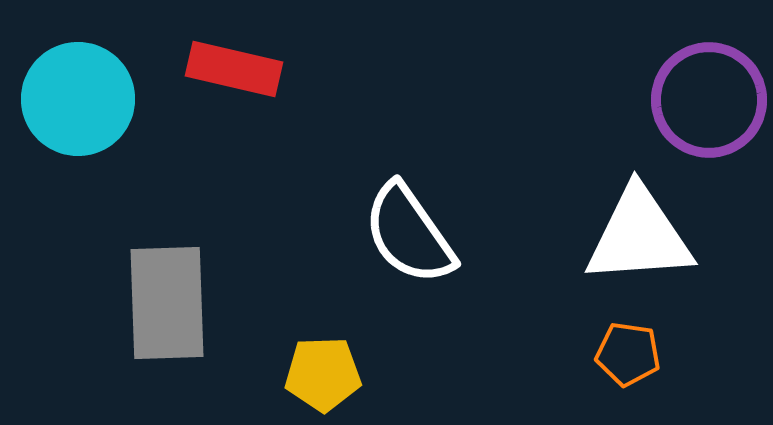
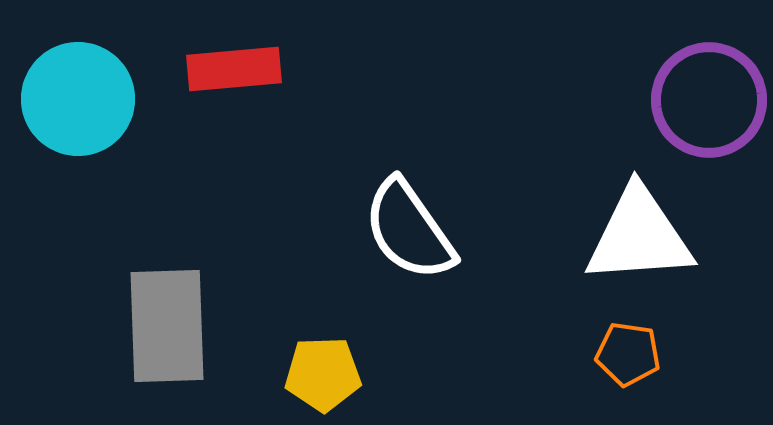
red rectangle: rotated 18 degrees counterclockwise
white semicircle: moved 4 px up
gray rectangle: moved 23 px down
